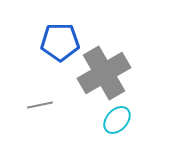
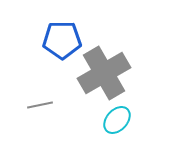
blue pentagon: moved 2 px right, 2 px up
